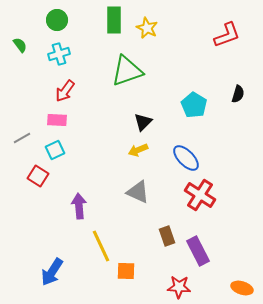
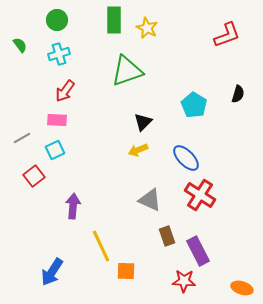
red square: moved 4 px left; rotated 20 degrees clockwise
gray triangle: moved 12 px right, 8 px down
purple arrow: moved 6 px left; rotated 10 degrees clockwise
red star: moved 5 px right, 6 px up
